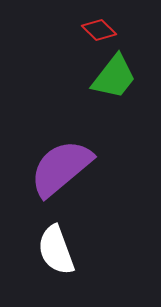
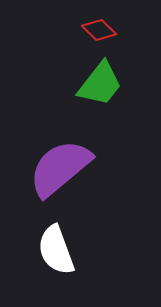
green trapezoid: moved 14 px left, 7 px down
purple semicircle: moved 1 px left
